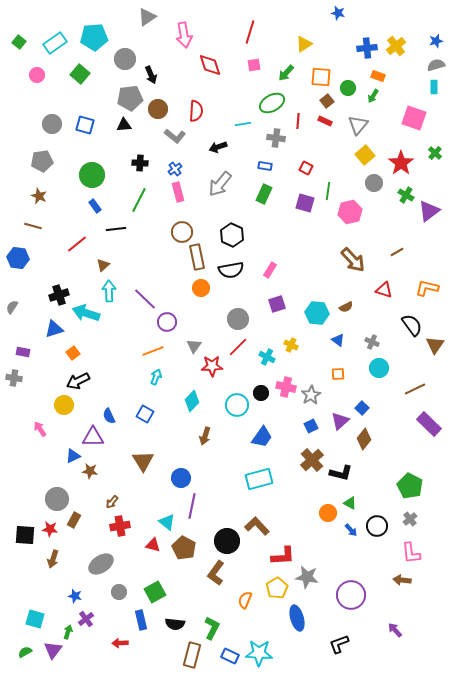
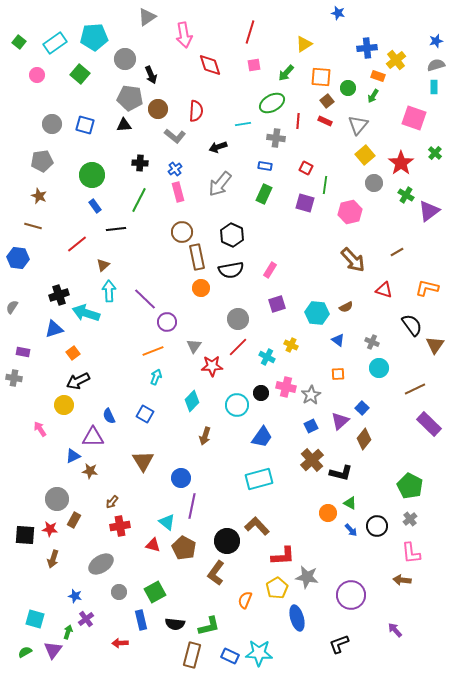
yellow cross at (396, 46): moved 14 px down
gray pentagon at (130, 98): rotated 15 degrees clockwise
green line at (328, 191): moved 3 px left, 6 px up
green L-shape at (212, 628): moved 3 px left, 2 px up; rotated 50 degrees clockwise
